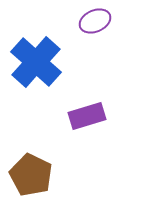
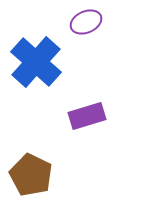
purple ellipse: moved 9 px left, 1 px down
